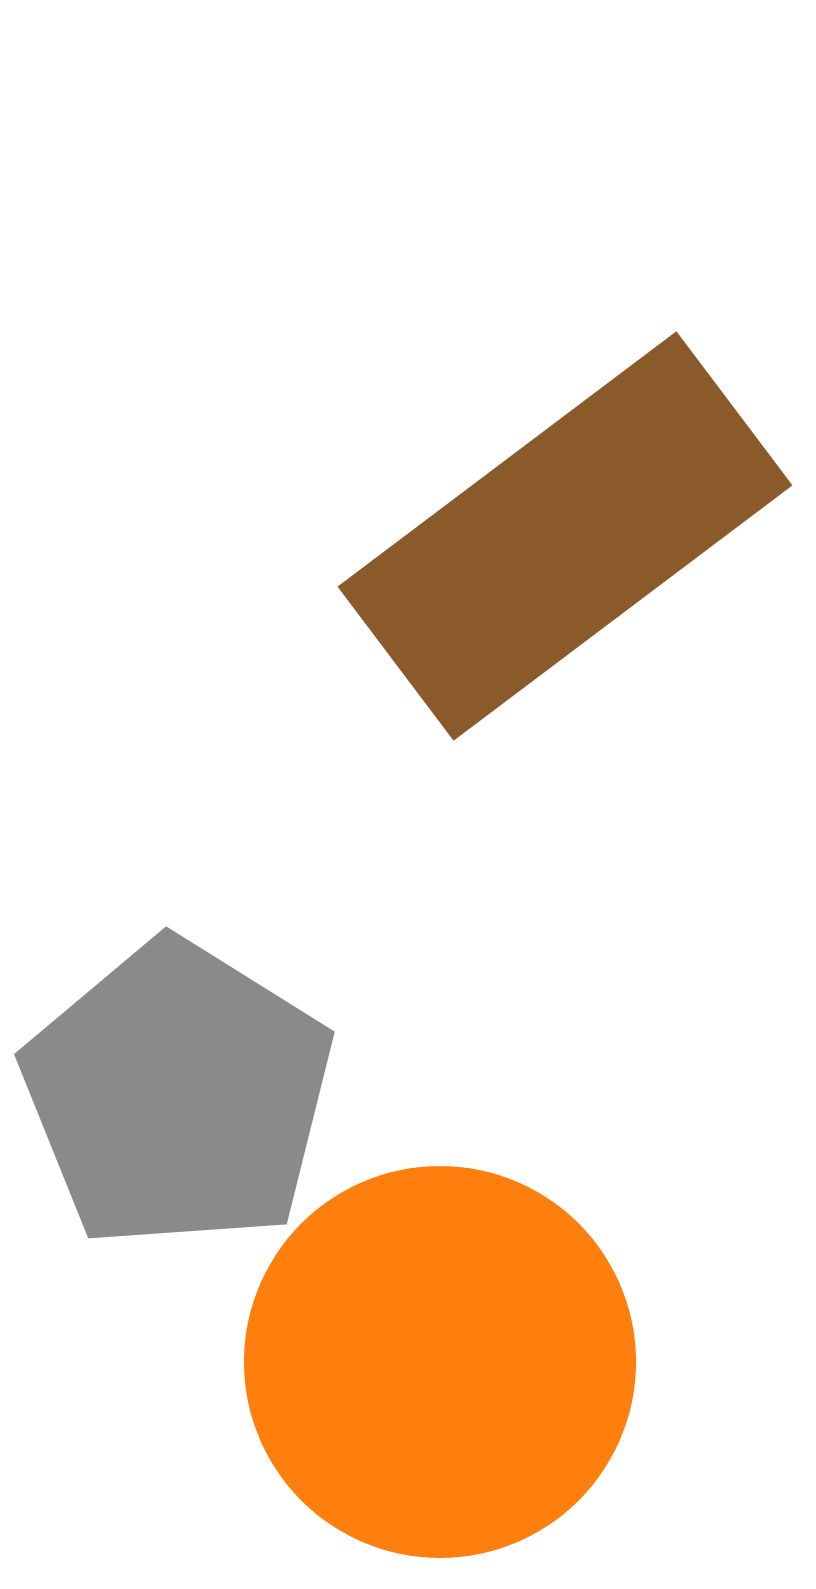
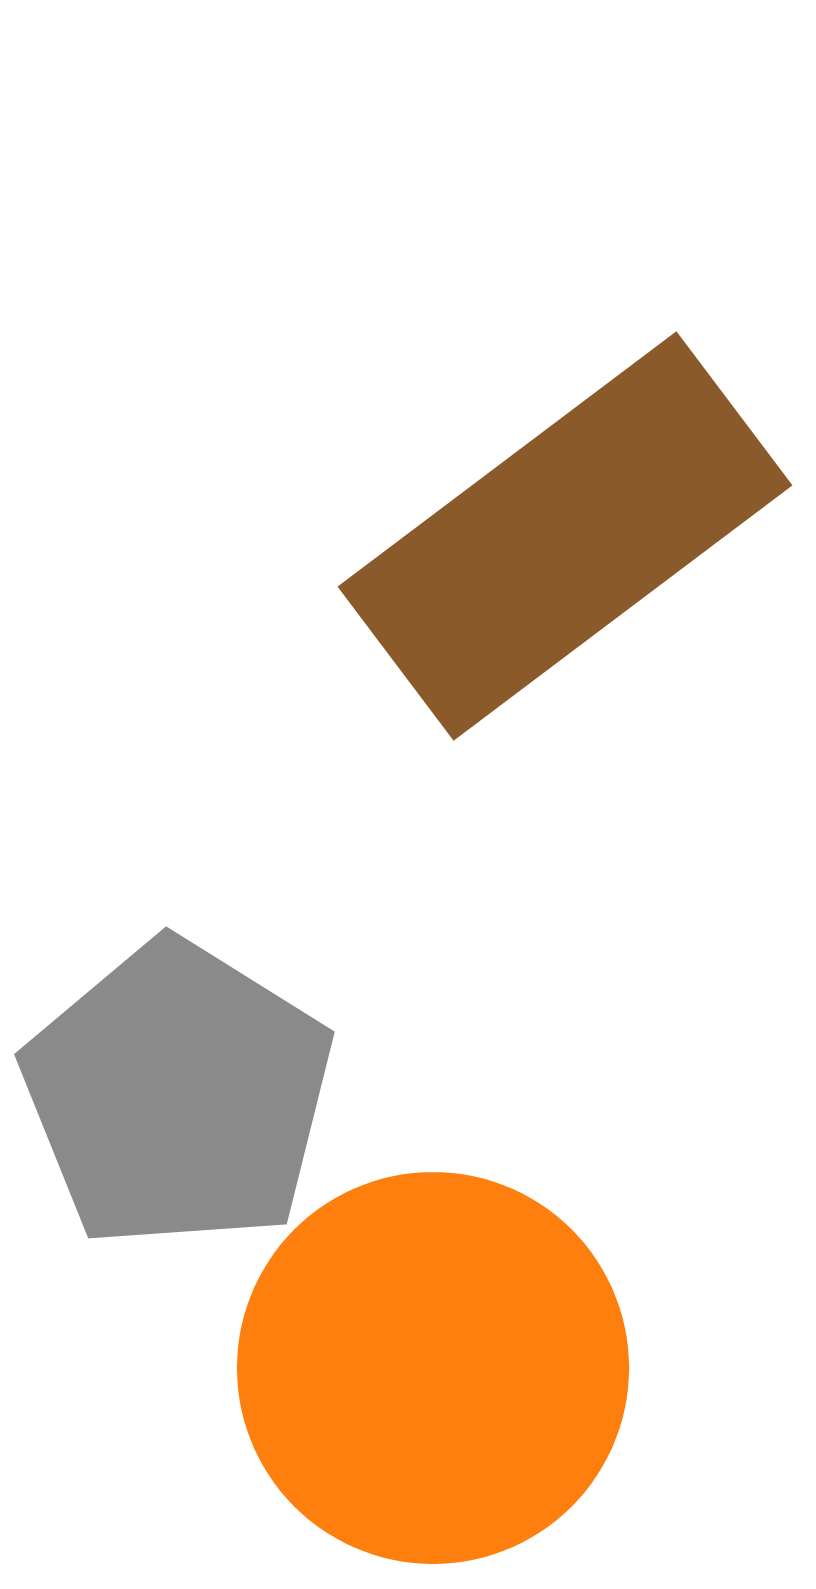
orange circle: moved 7 px left, 6 px down
